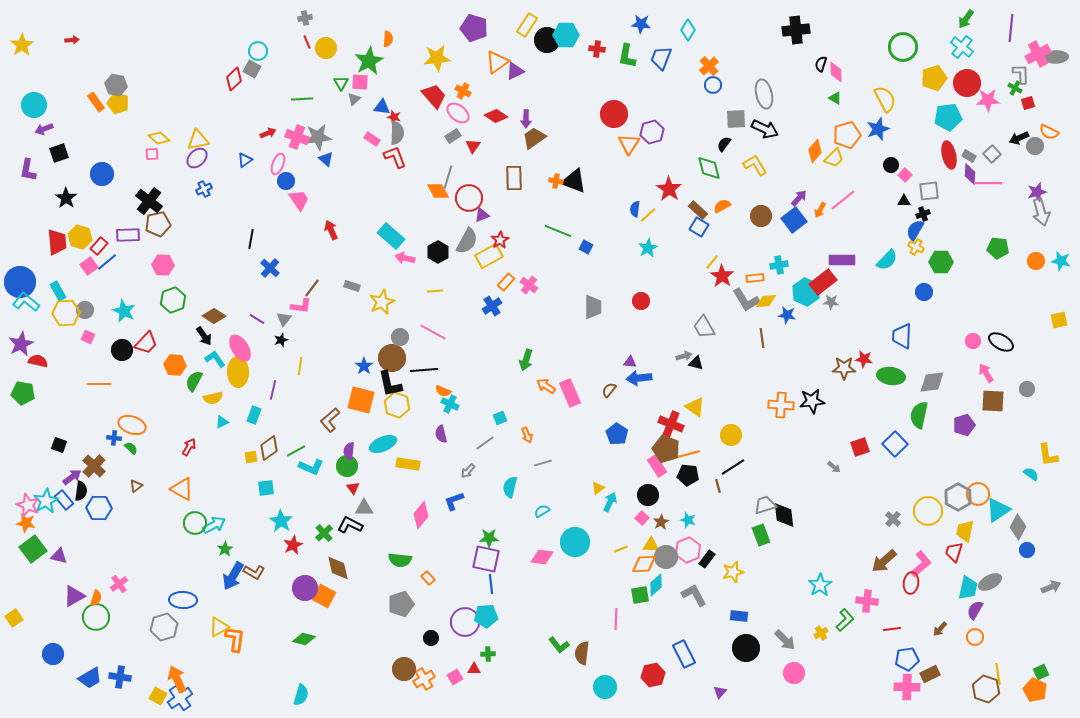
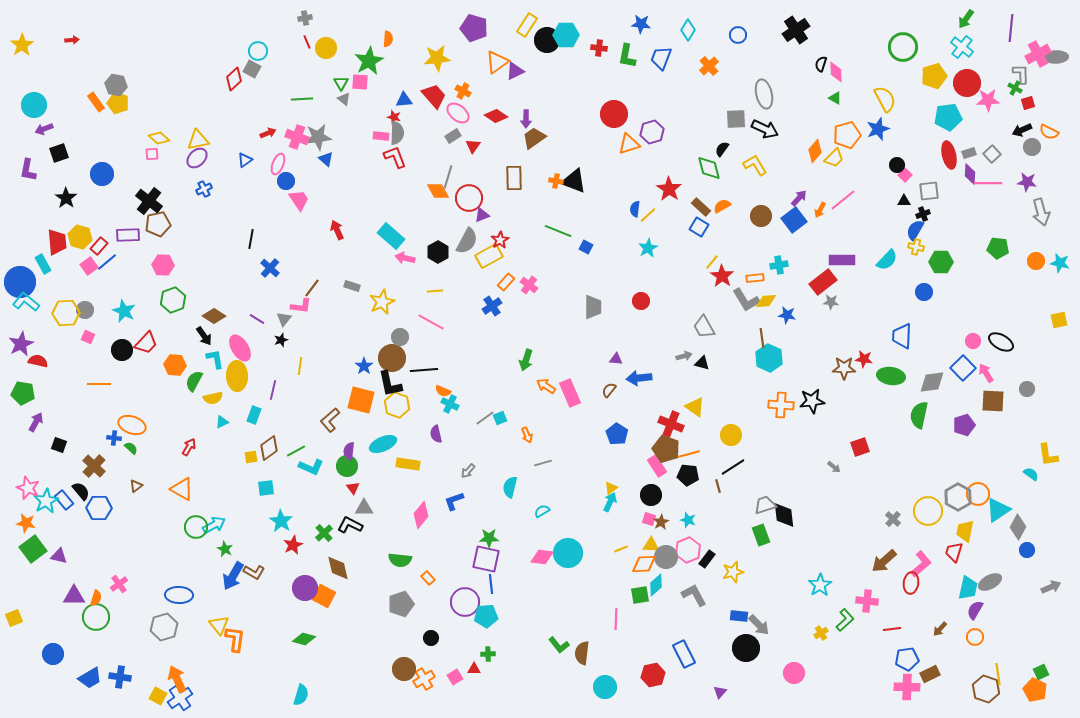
black cross at (796, 30): rotated 28 degrees counterclockwise
red cross at (597, 49): moved 2 px right, 1 px up
yellow pentagon at (934, 78): moved 2 px up
blue circle at (713, 85): moved 25 px right, 50 px up
gray triangle at (354, 99): moved 10 px left; rotated 40 degrees counterclockwise
blue triangle at (382, 107): moved 22 px right, 7 px up; rotated 12 degrees counterclockwise
black arrow at (1019, 138): moved 3 px right, 8 px up
pink rectangle at (372, 139): moved 9 px right, 3 px up; rotated 28 degrees counterclockwise
orange triangle at (629, 144): rotated 40 degrees clockwise
black semicircle at (724, 144): moved 2 px left, 5 px down
gray circle at (1035, 146): moved 3 px left, 1 px down
gray rectangle at (969, 156): moved 3 px up; rotated 48 degrees counterclockwise
black circle at (891, 165): moved 6 px right
purple star at (1037, 192): moved 10 px left, 10 px up; rotated 24 degrees clockwise
brown rectangle at (698, 210): moved 3 px right, 3 px up
red arrow at (331, 230): moved 6 px right
yellow cross at (916, 247): rotated 14 degrees counterclockwise
cyan star at (1061, 261): moved 1 px left, 2 px down
cyan rectangle at (58, 291): moved 15 px left, 27 px up
cyan hexagon at (806, 292): moved 37 px left, 66 px down
pink line at (433, 332): moved 2 px left, 10 px up
cyan L-shape at (215, 359): rotated 25 degrees clockwise
purple triangle at (630, 362): moved 14 px left, 3 px up
black triangle at (696, 363): moved 6 px right
yellow ellipse at (238, 372): moved 1 px left, 4 px down
purple semicircle at (441, 434): moved 5 px left
gray line at (485, 443): moved 25 px up
blue square at (895, 444): moved 68 px right, 76 px up
purple arrow at (72, 477): moved 36 px left, 55 px up; rotated 24 degrees counterclockwise
yellow triangle at (598, 488): moved 13 px right
black semicircle at (81, 491): rotated 48 degrees counterclockwise
black circle at (648, 495): moved 3 px right
pink star at (28, 505): moved 17 px up
pink square at (642, 518): moved 7 px right, 1 px down; rotated 24 degrees counterclockwise
green circle at (195, 523): moved 1 px right, 4 px down
cyan circle at (575, 542): moved 7 px left, 11 px down
green star at (225, 549): rotated 14 degrees counterclockwise
purple triangle at (74, 596): rotated 30 degrees clockwise
blue ellipse at (183, 600): moved 4 px left, 5 px up
yellow square at (14, 618): rotated 12 degrees clockwise
purple circle at (465, 622): moved 20 px up
yellow triangle at (219, 627): moved 2 px up; rotated 40 degrees counterclockwise
gray arrow at (785, 640): moved 26 px left, 15 px up
